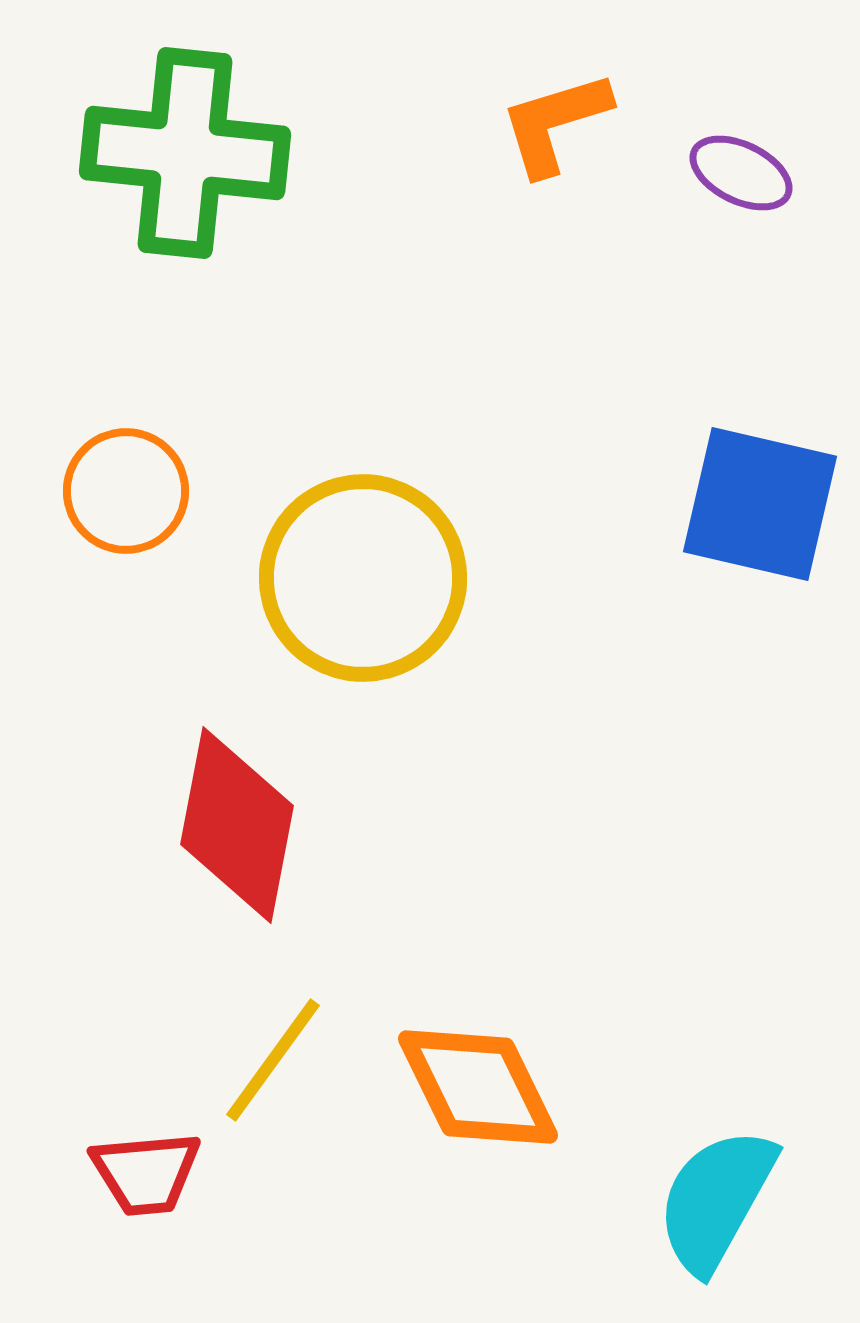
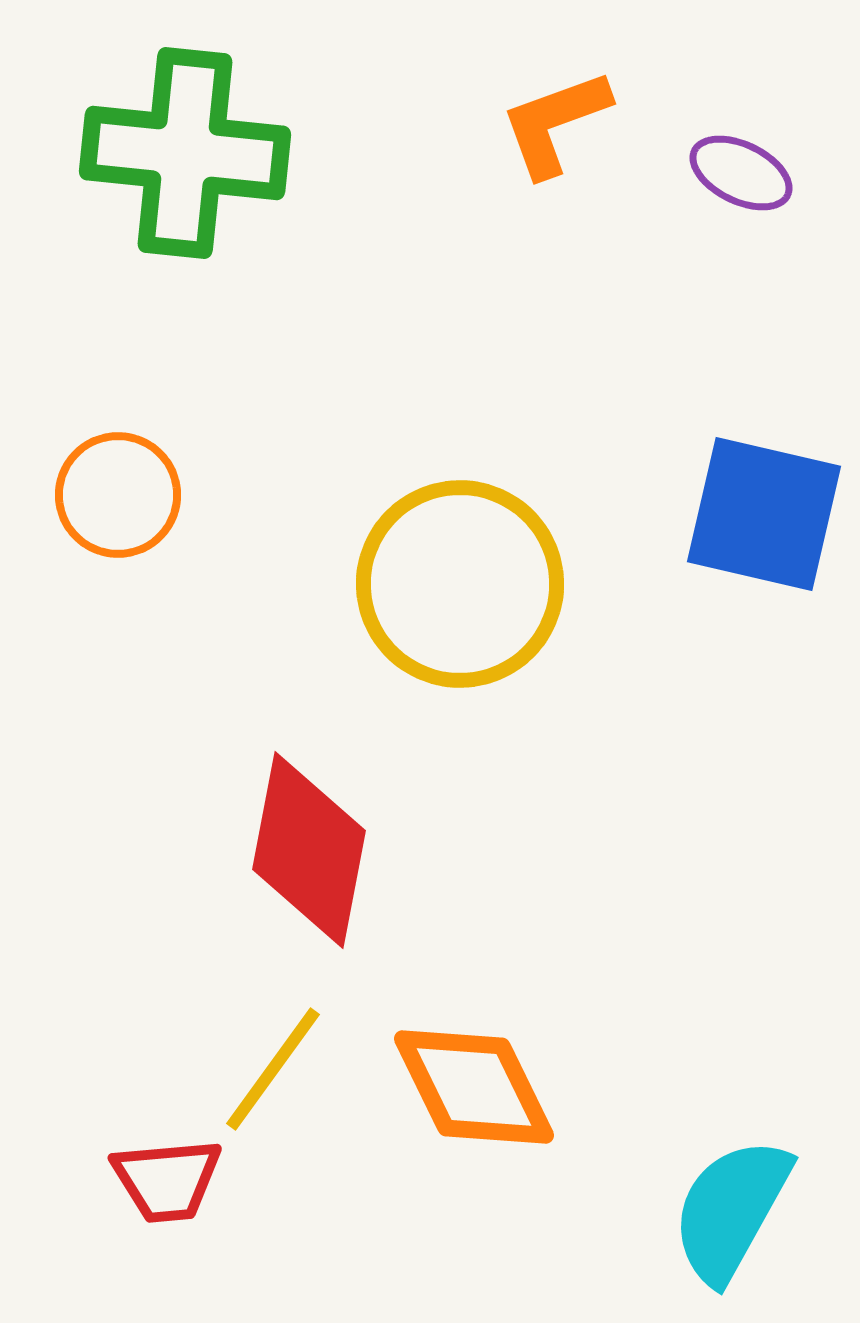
orange L-shape: rotated 3 degrees counterclockwise
orange circle: moved 8 px left, 4 px down
blue square: moved 4 px right, 10 px down
yellow circle: moved 97 px right, 6 px down
red diamond: moved 72 px right, 25 px down
yellow line: moved 9 px down
orange diamond: moved 4 px left
red trapezoid: moved 21 px right, 7 px down
cyan semicircle: moved 15 px right, 10 px down
